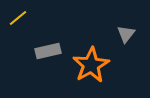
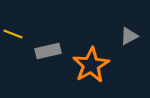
yellow line: moved 5 px left, 16 px down; rotated 60 degrees clockwise
gray triangle: moved 3 px right, 2 px down; rotated 24 degrees clockwise
